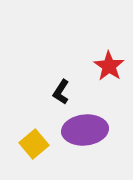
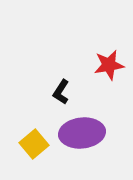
red star: moved 1 px up; rotated 28 degrees clockwise
purple ellipse: moved 3 px left, 3 px down
